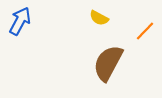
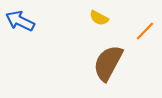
blue arrow: rotated 92 degrees counterclockwise
